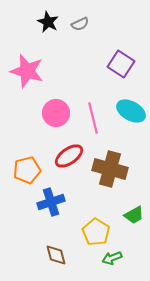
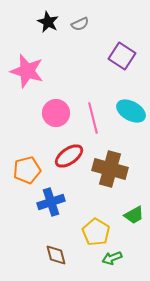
purple square: moved 1 px right, 8 px up
